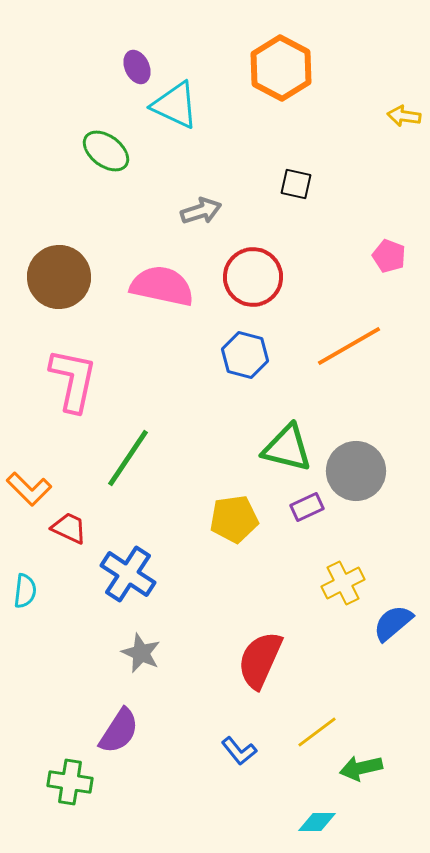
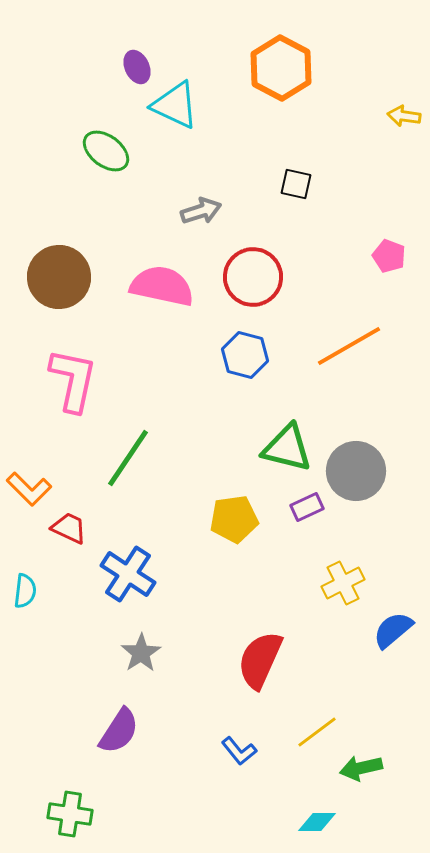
blue semicircle: moved 7 px down
gray star: rotated 15 degrees clockwise
green cross: moved 32 px down
